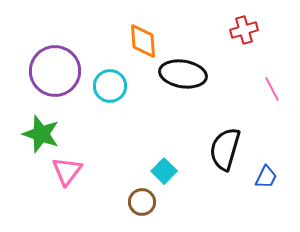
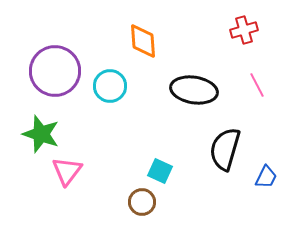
black ellipse: moved 11 px right, 16 px down
pink line: moved 15 px left, 4 px up
cyan square: moved 4 px left; rotated 20 degrees counterclockwise
